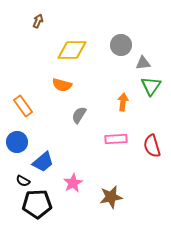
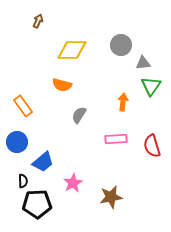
black semicircle: rotated 120 degrees counterclockwise
